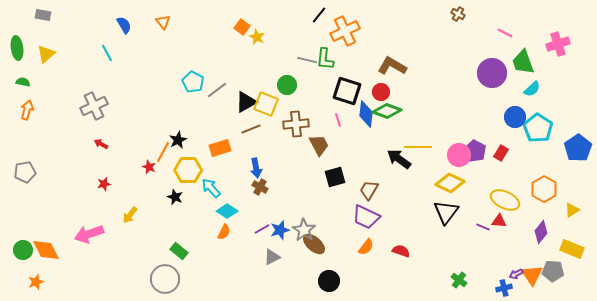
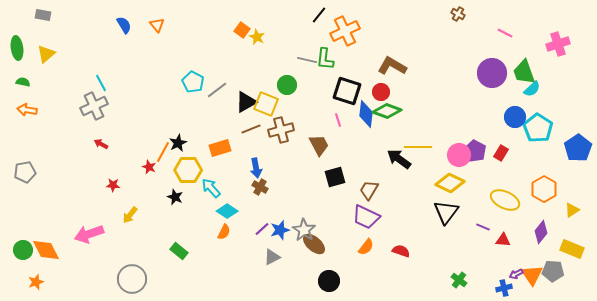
orange triangle at (163, 22): moved 6 px left, 3 px down
orange square at (242, 27): moved 3 px down
cyan line at (107, 53): moved 6 px left, 30 px down
green trapezoid at (523, 62): moved 1 px right, 10 px down
orange arrow at (27, 110): rotated 96 degrees counterclockwise
brown cross at (296, 124): moved 15 px left, 6 px down; rotated 10 degrees counterclockwise
black star at (178, 140): moved 3 px down
red star at (104, 184): moved 9 px right, 1 px down; rotated 16 degrees clockwise
red triangle at (499, 221): moved 4 px right, 19 px down
purple line at (262, 229): rotated 14 degrees counterclockwise
gray circle at (165, 279): moved 33 px left
